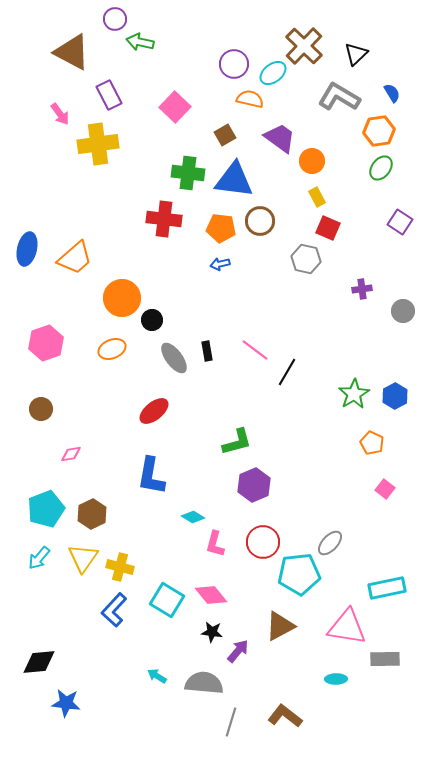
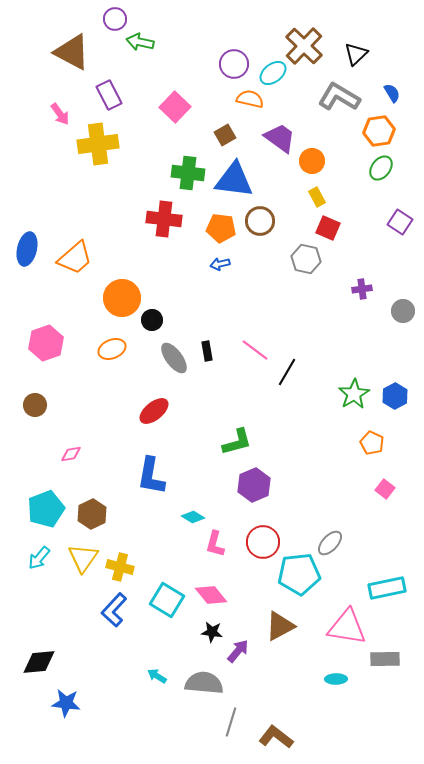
brown circle at (41, 409): moved 6 px left, 4 px up
brown L-shape at (285, 716): moved 9 px left, 21 px down
